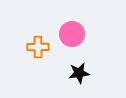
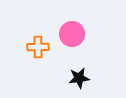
black star: moved 5 px down
